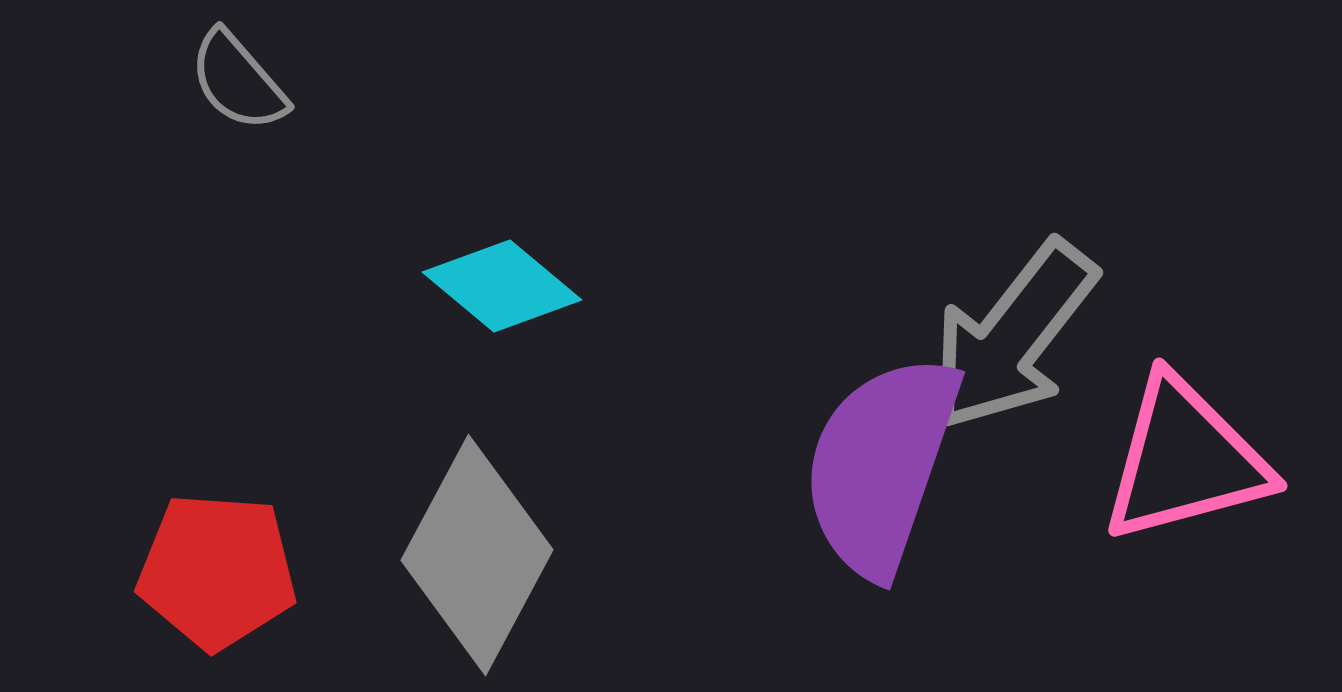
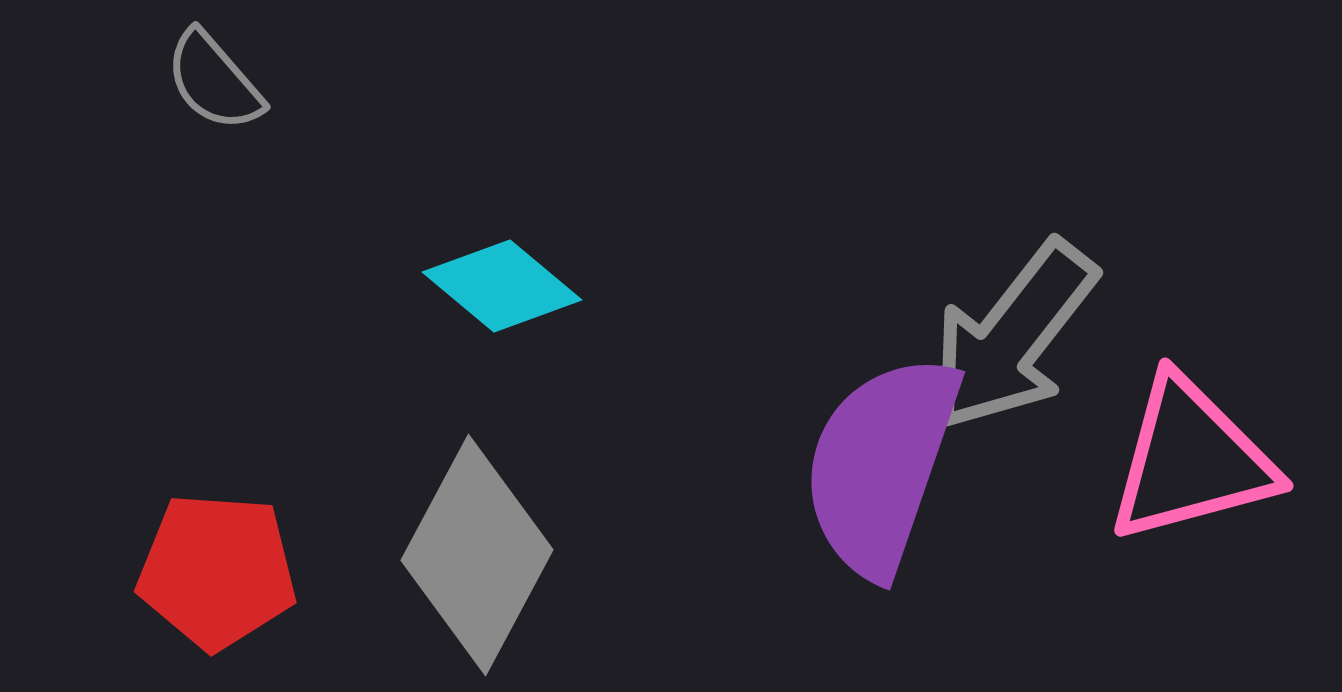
gray semicircle: moved 24 px left
pink triangle: moved 6 px right
